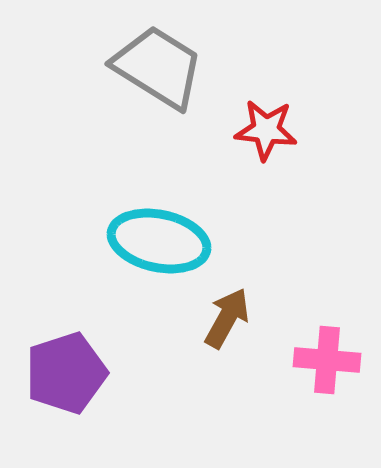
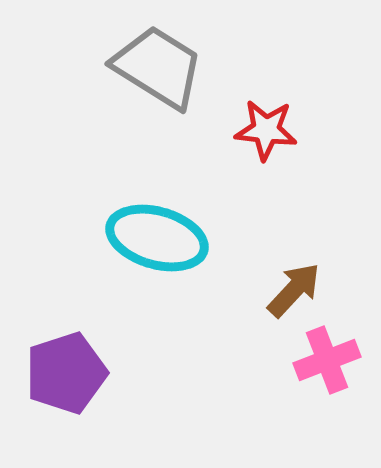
cyan ellipse: moved 2 px left, 3 px up; rotated 4 degrees clockwise
brown arrow: moved 67 px right, 28 px up; rotated 14 degrees clockwise
pink cross: rotated 26 degrees counterclockwise
